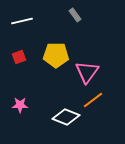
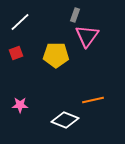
gray rectangle: rotated 56 degrees clockwise
white line: moved 2 px left, 1 px down; rotated 30 degrees counterclockwise
red square: moved 3 px left, 4 px up
pink triangle: moved 36 px up
orange line: rotated 25 degrees clockwise
white diamond: moved 1 px left, 3 px down
